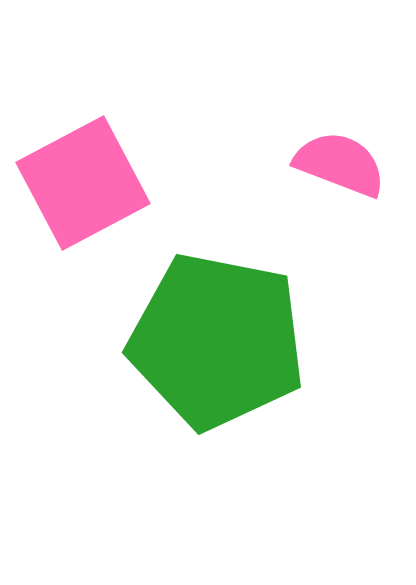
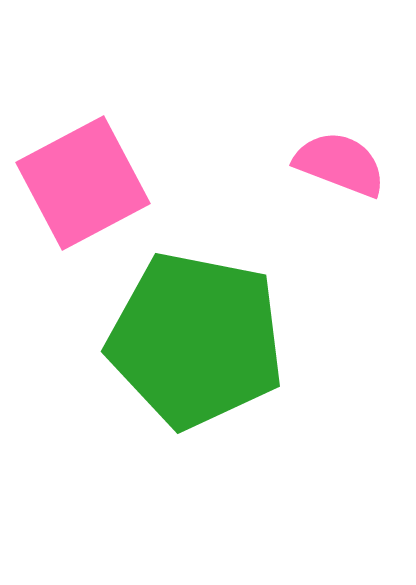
green pentagon: moved 21 px left, 1 px up
